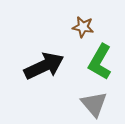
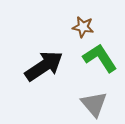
green L-shape: moved 4 px up; rotated 117 degrees clockwise
black arrow: rotated 9 degrees counterclockwise
